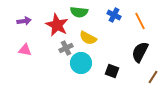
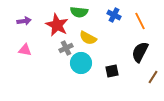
black square: rotated 32 degrees counterclockwise
